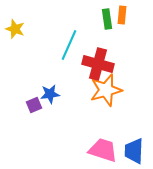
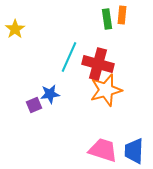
yellow star: rotated 18 degrees clockwise
cyan line: moved 12 px down
